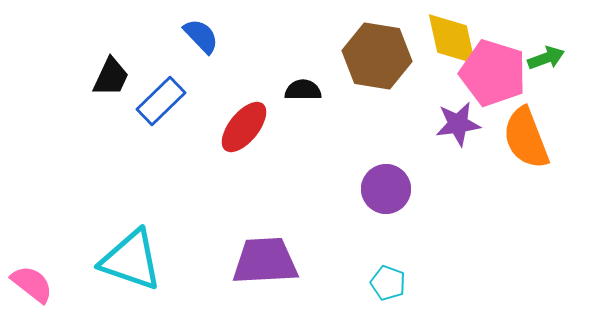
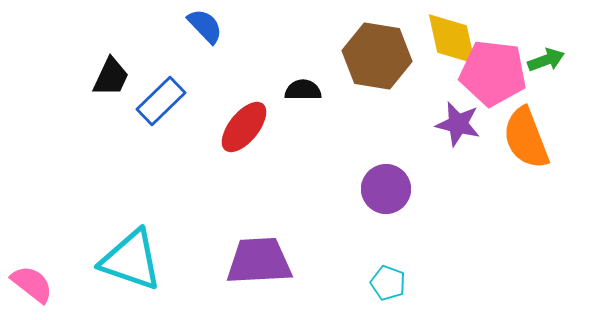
blue semicircle: moved 4 px right, 10 px up
green arrow: moved 2 px down
pink pentagon: rotated 10 degrees counterclockwise
purple star: rotated 21 degrees clockwise
purple trapezoid: moved 6 px left
